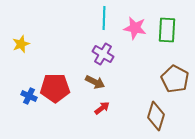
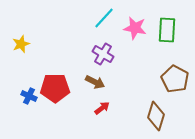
cyan line: rotated 40 degrees clockwise
